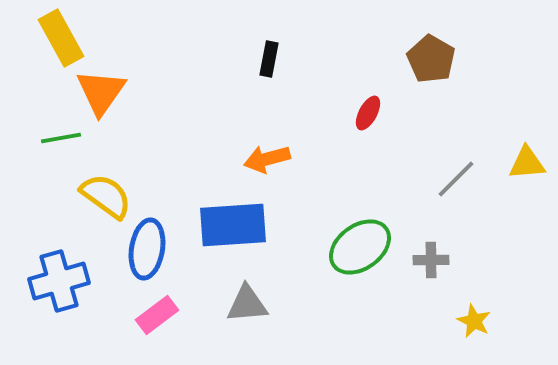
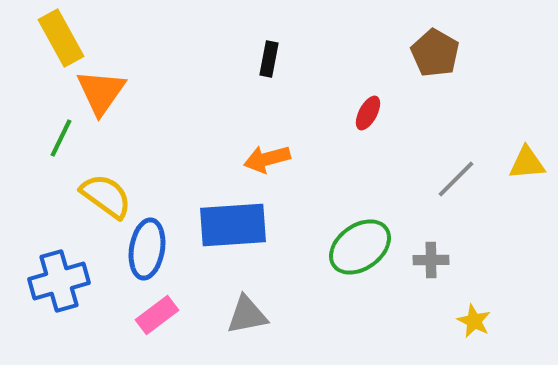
brown pentagon: moved 4 px right, 6 px up
green line: rotated 54 degrees counterclockwise
gray triangle: moved 11 px down; rotated 6 degrees counterclockwise
